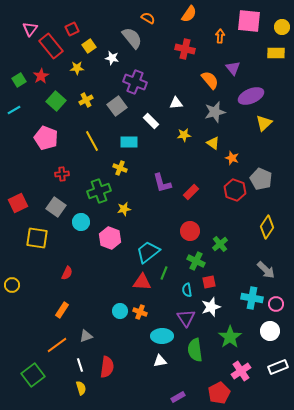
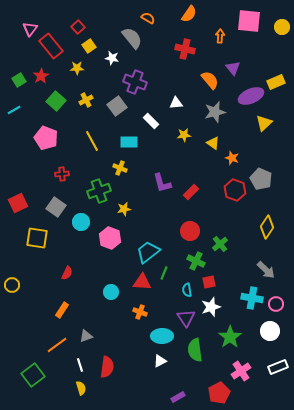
red square at (72, 29): moved 6 px right, 2 px up; rotated 16 degrees counterclockwise
yellow rectangle at (276, 53): moved 29 px down; rotated 24 degrees counterclockwise
cyan circle at (120, 311): moved 9 px left, 19 px up
white triangle at (160, 361): rotated 16 degrees counterclockwise
